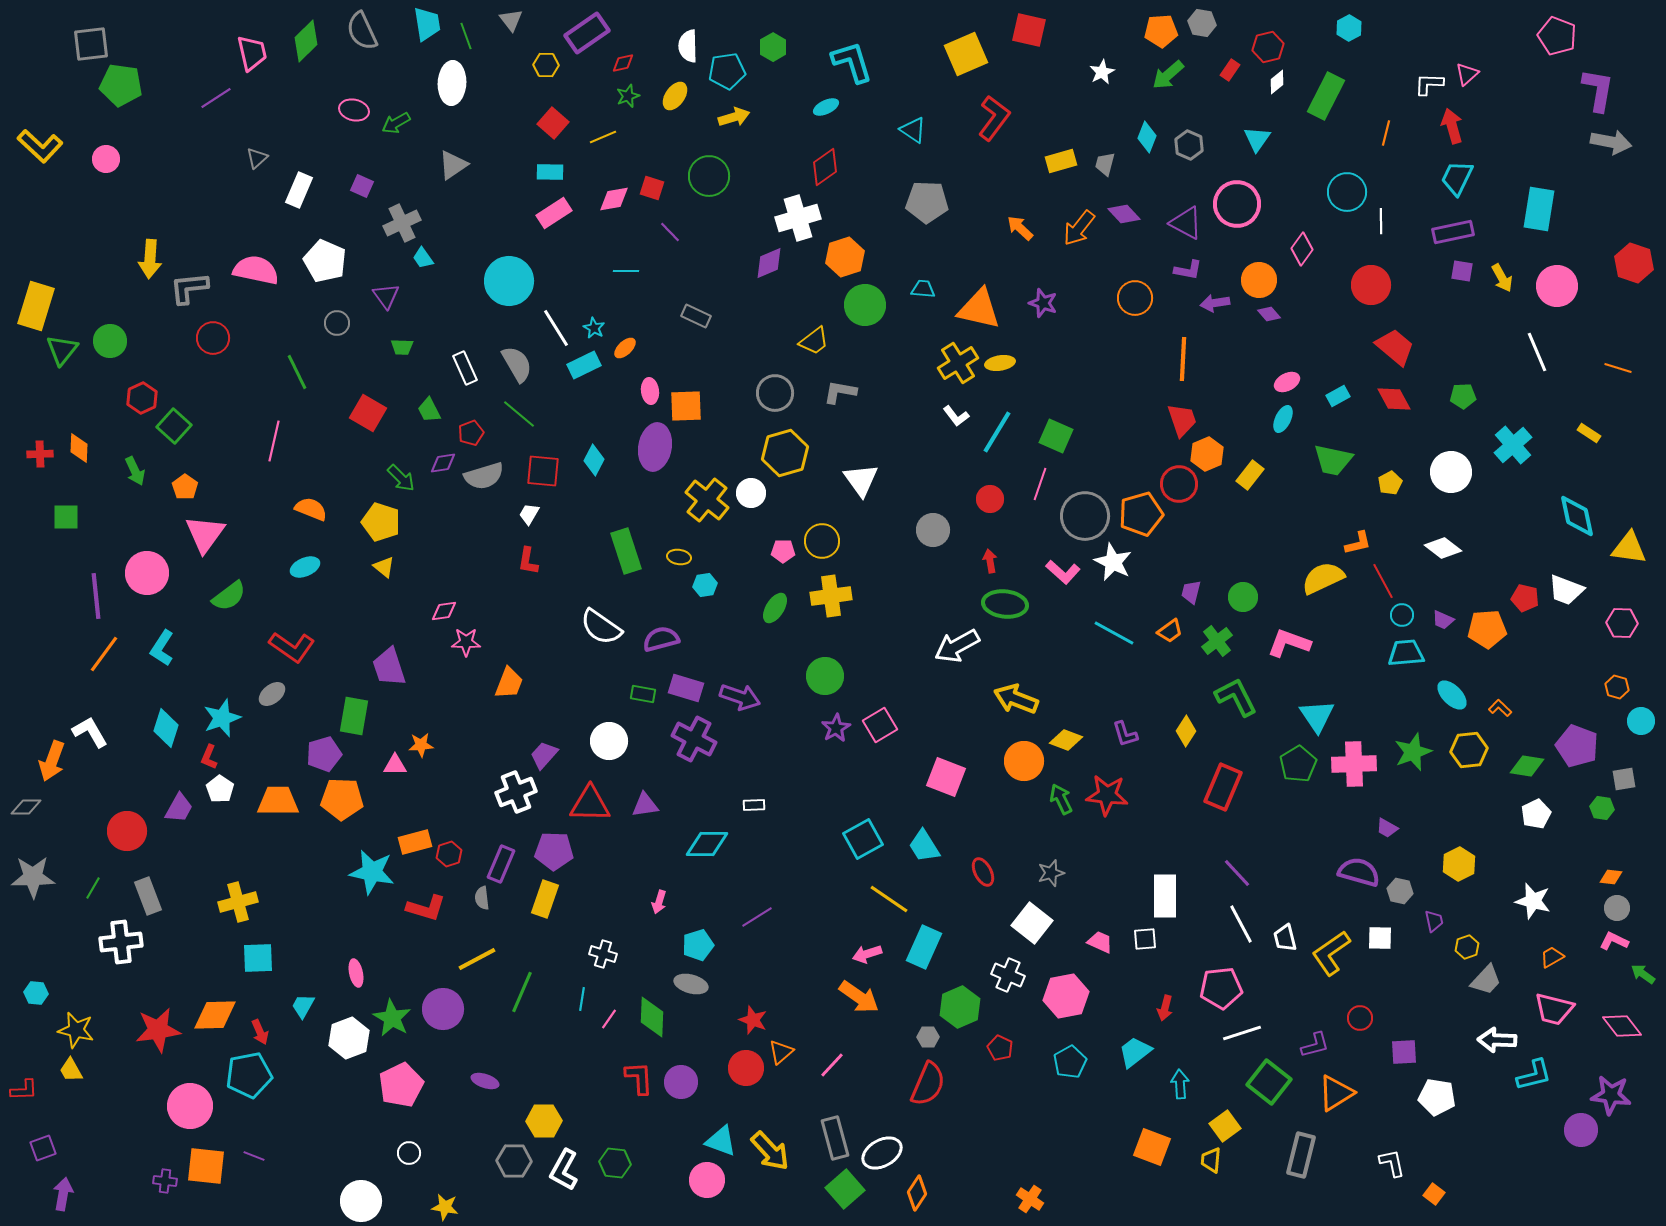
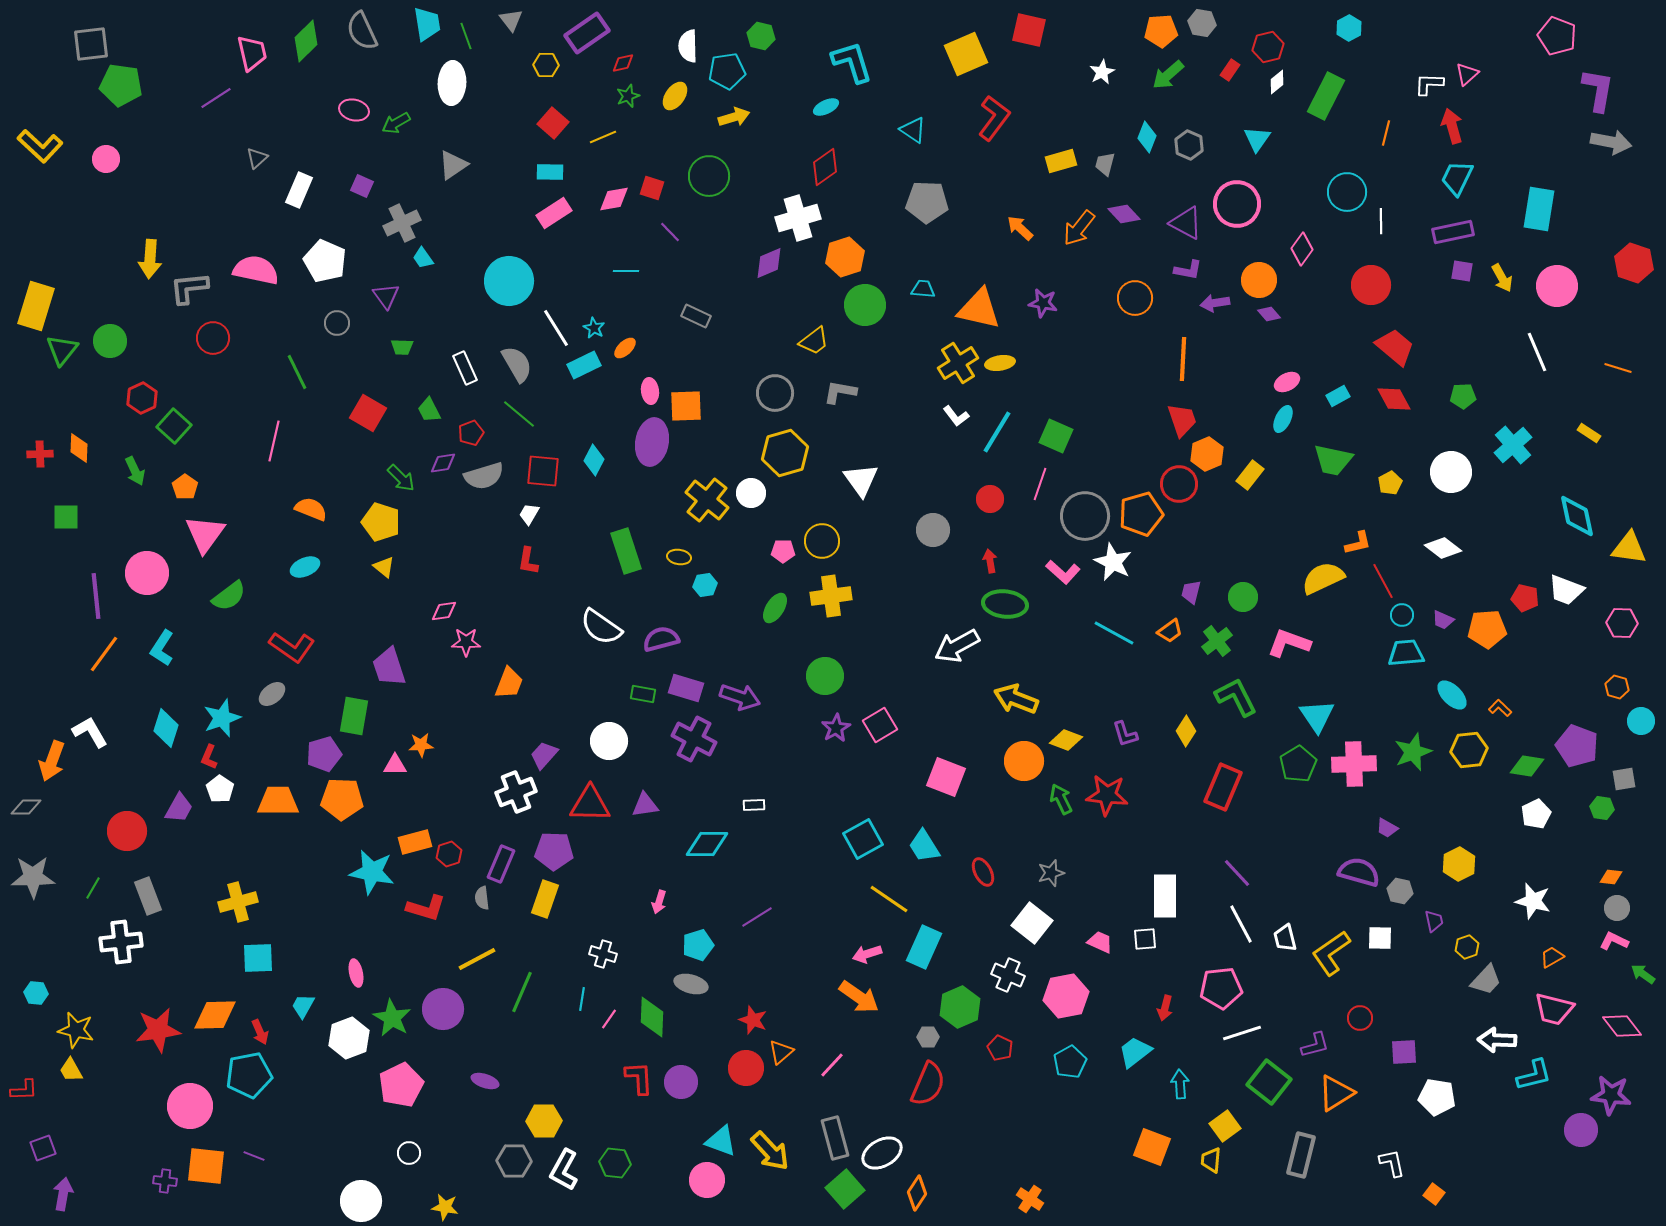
green hexagon at (773, 47): moved 12 px left, 11 px up; rotated 16 degrees counterclockwise
purple star at (1043, 303): rotated 8 degrees counterclockwise
purple ellipse at (655, 447): moved 3 px left, 5 px up
